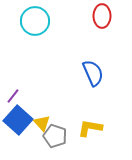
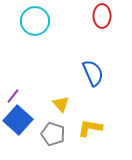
yellow triangle: moved 19 px right, 19 px up
gray pentagon: moved 2 px left, 2 px up
